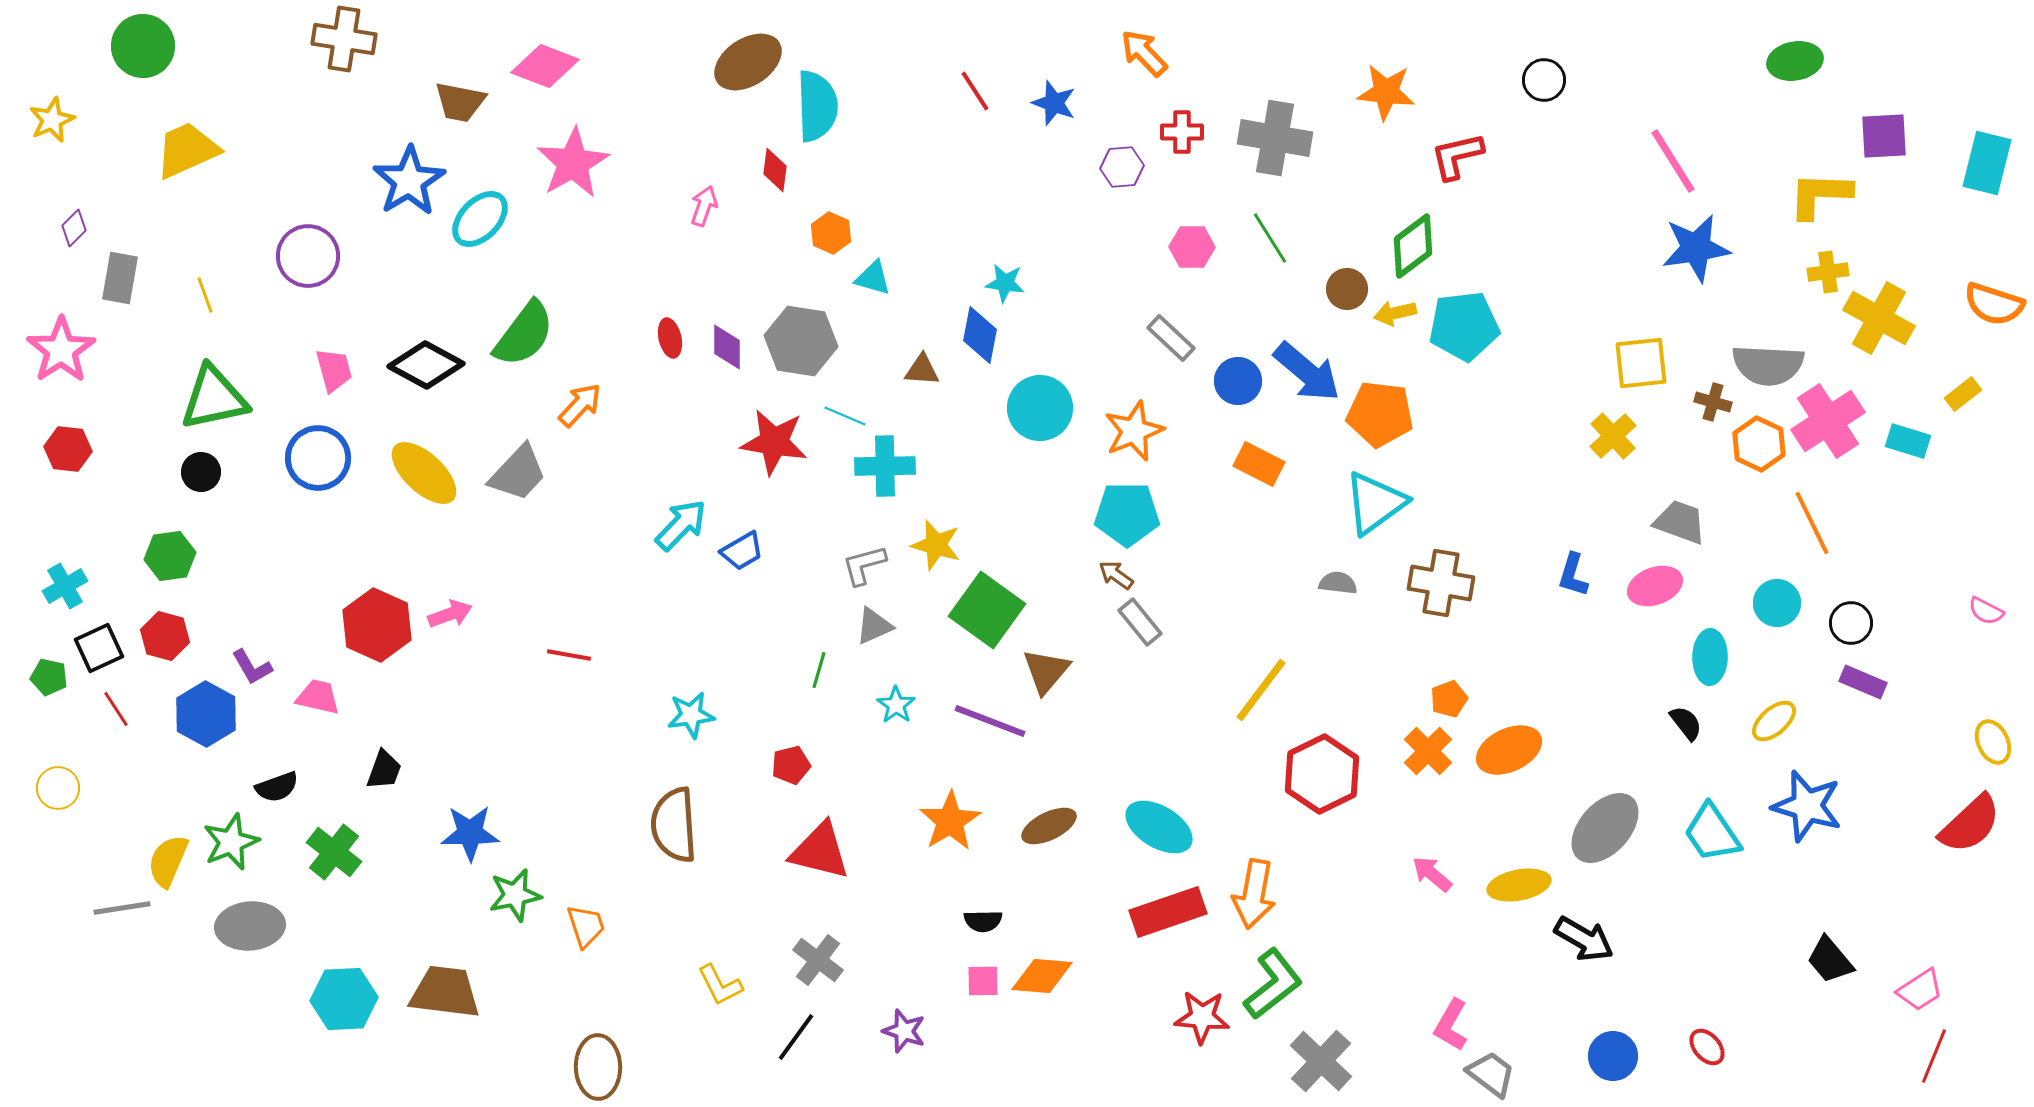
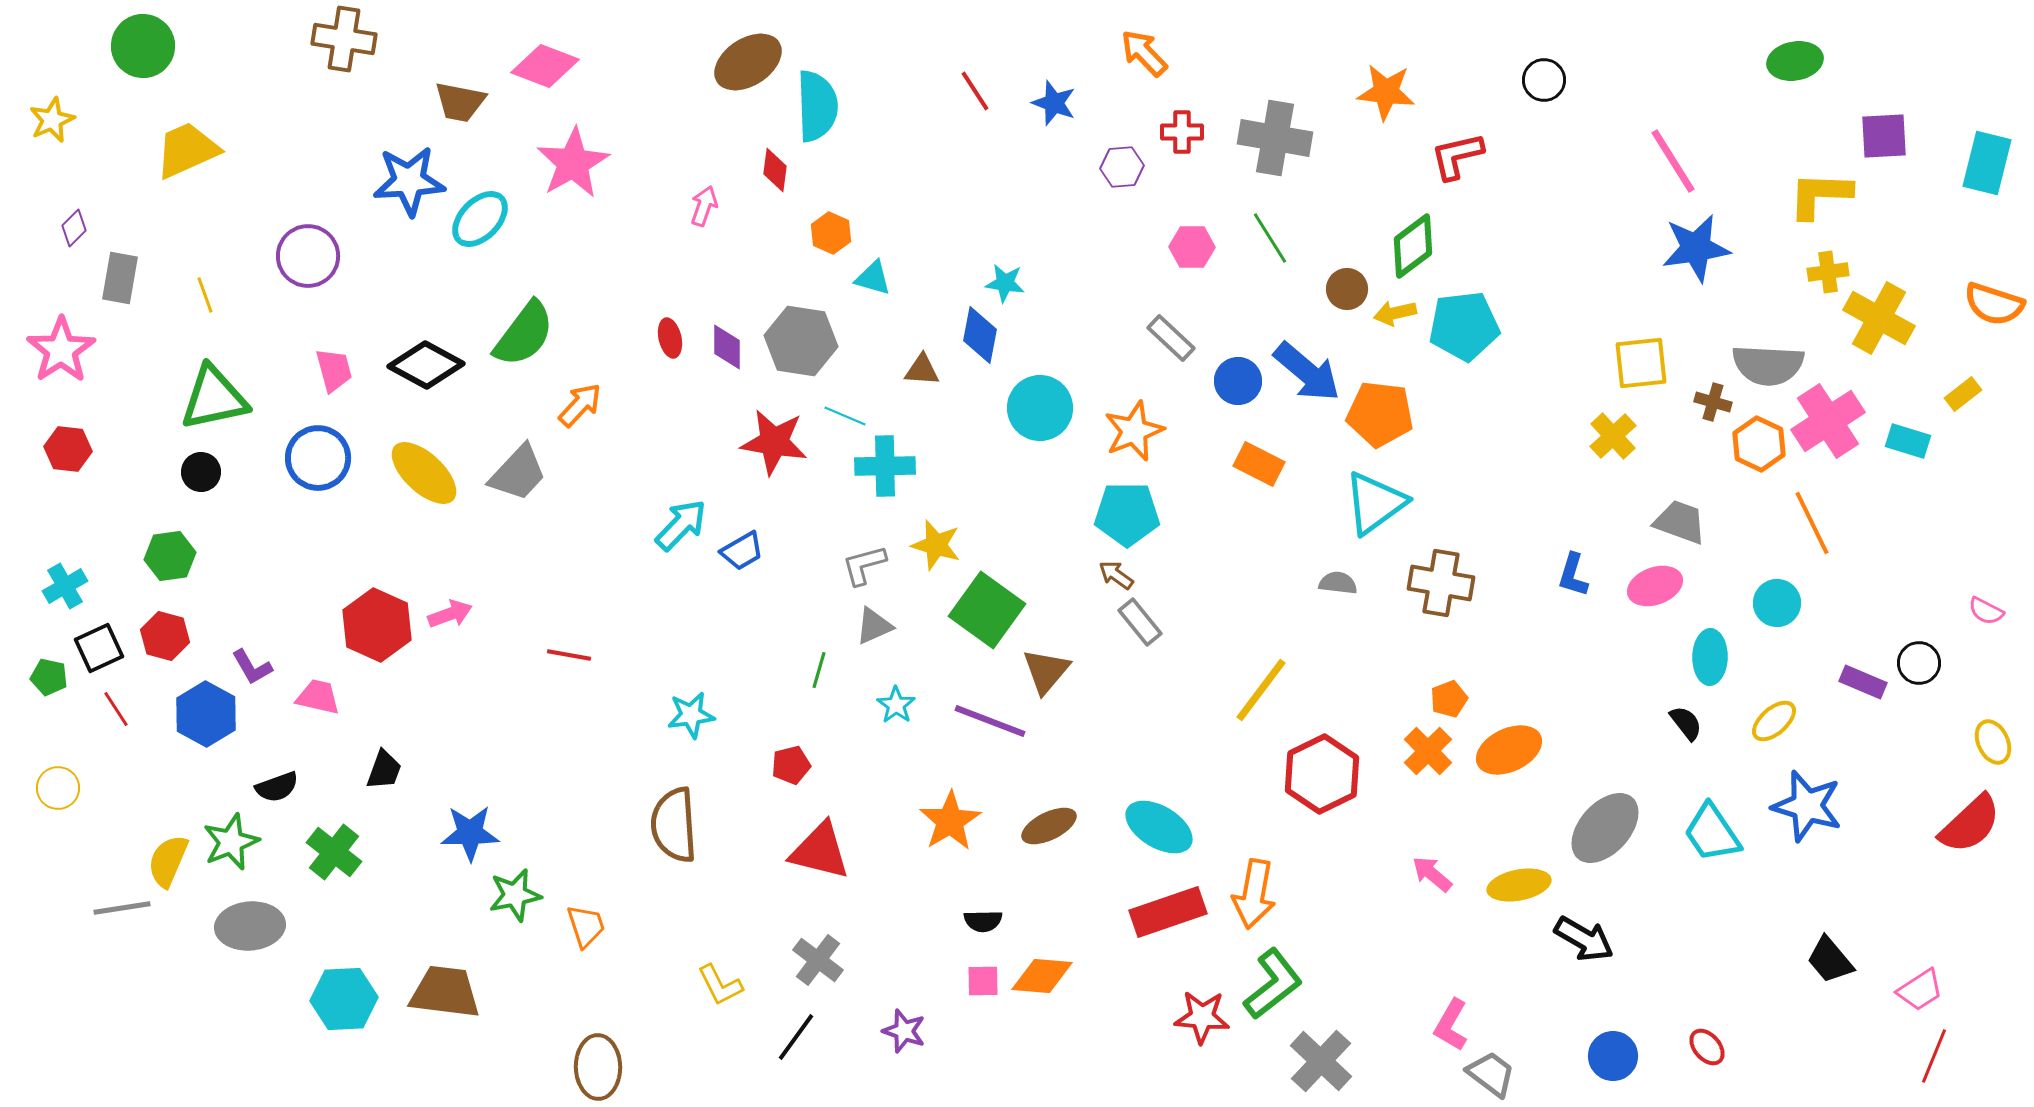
blue star at (409, 181): rotated 28 degrees clockwise
black circle at (1851, 623): moved 68 px right, 40 px down
